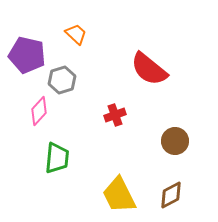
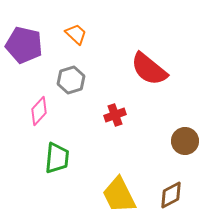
purple pentagon: moved 3 px left, 10 px up
gray hexagon: moved 9 px right
brown circle: moved 10 px right
